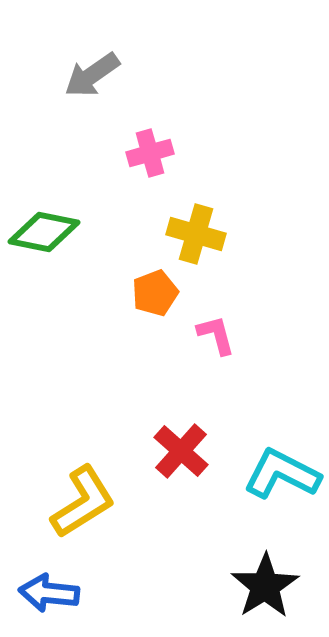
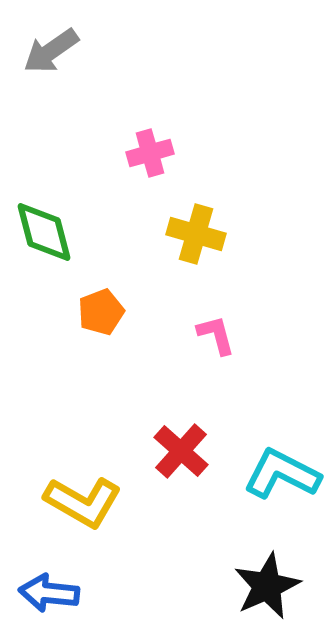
gray arrow: moved 41 px left, 24 px up
green diamond: rotated 64 degrees clockwise
orange pentagon: moved 54 px left, 19 px down
yellow L-shape: rotated 62 degrees clockwise
black star: moved 2 px right; rotated 8 degrees clockwise
